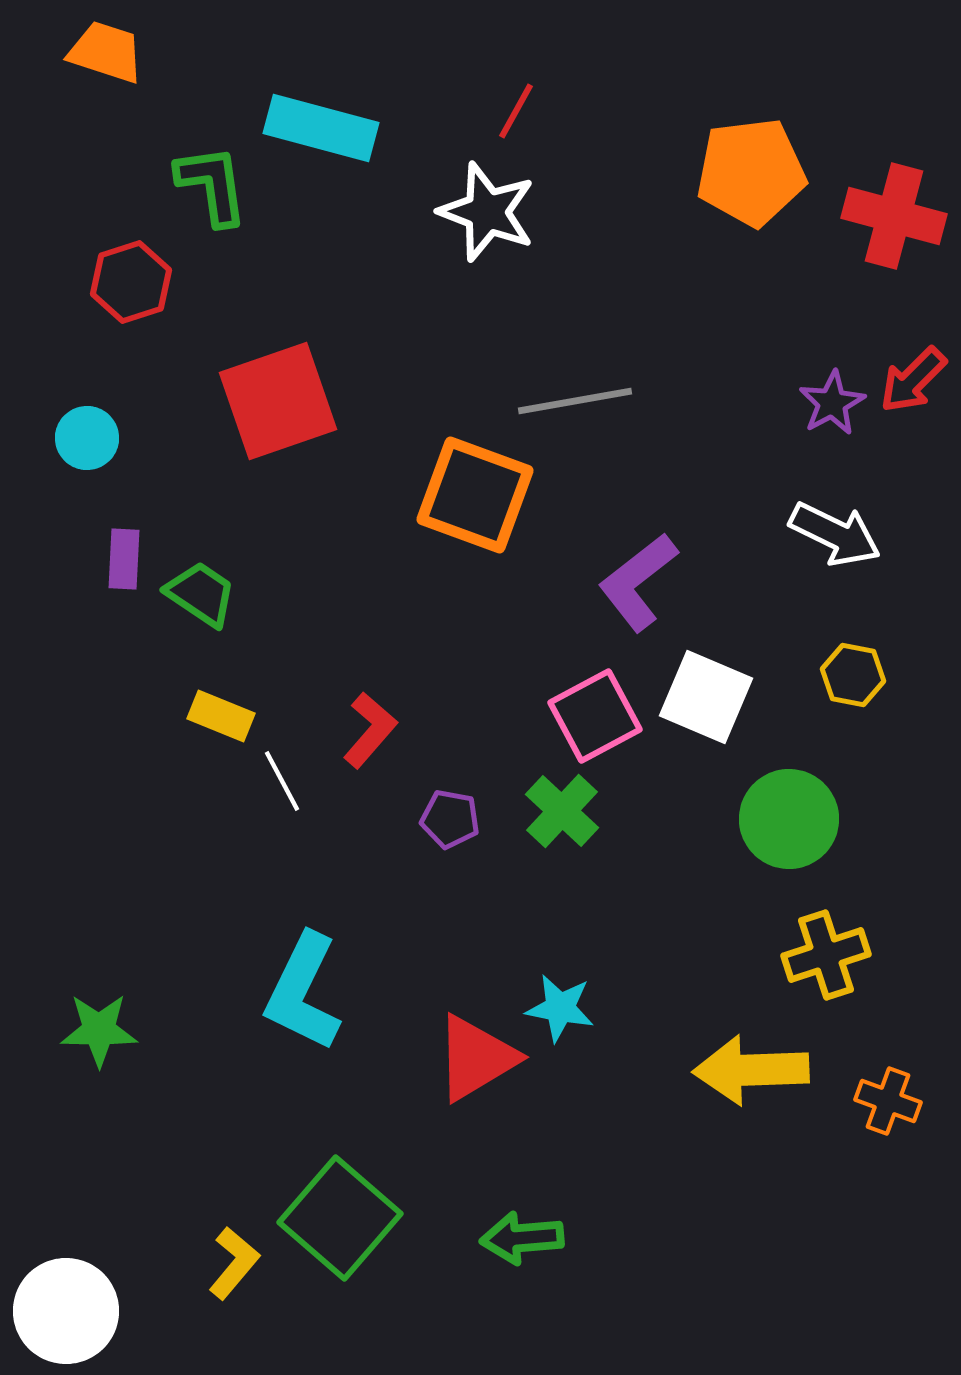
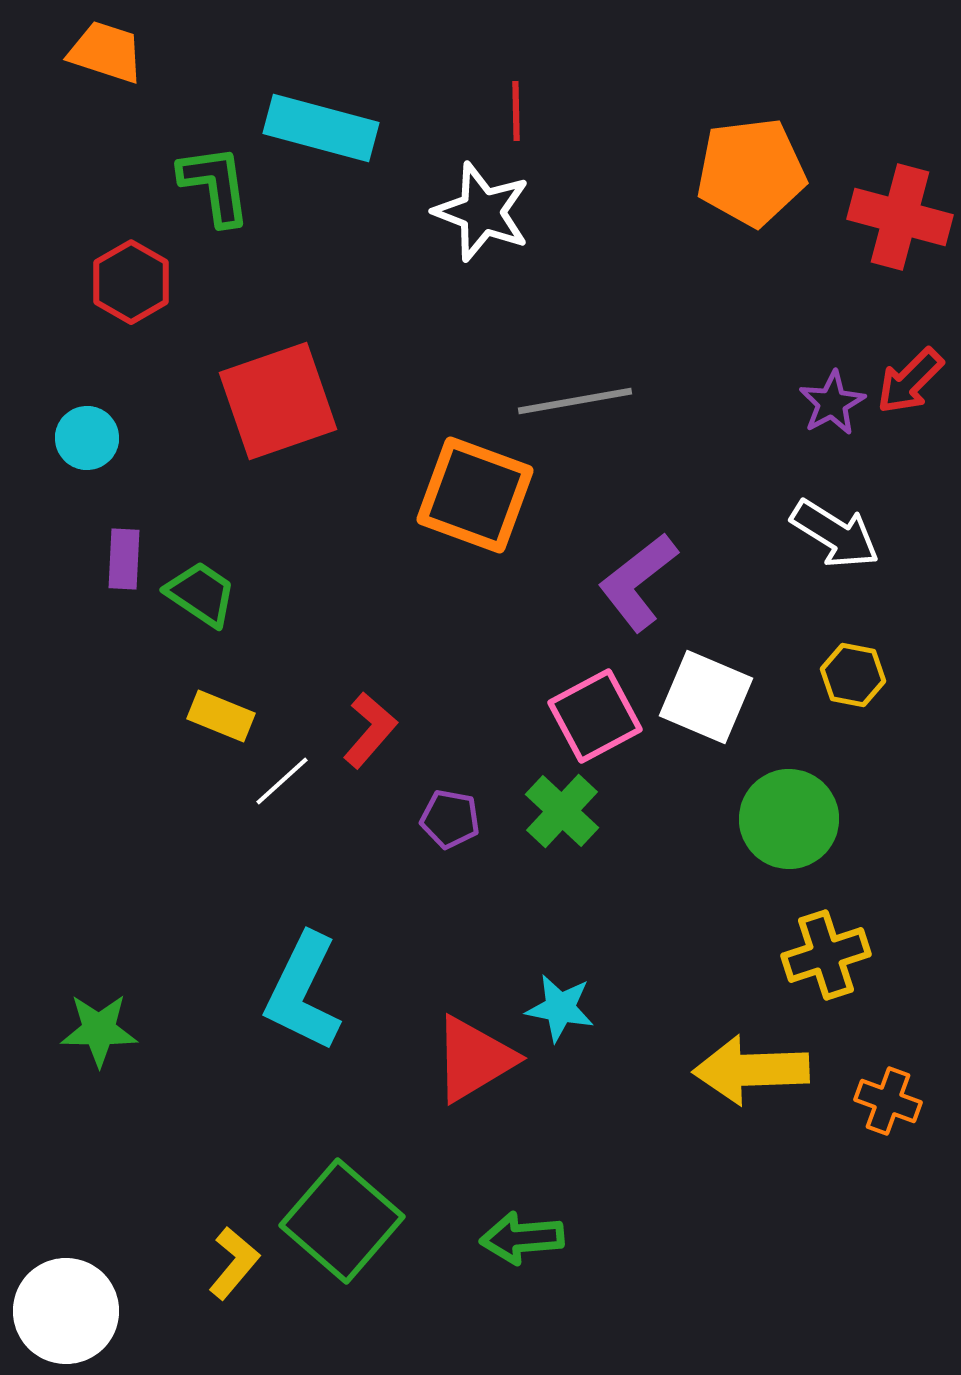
red line: rotated 30 degrees counterclockwise
green L-shape: moved 3 px right
white star: moved 5 px left
red cross: moved 6 px right, 1 px down
red hexagon: rotated 12 degrees counterclockwise
red arrow: moved 3 px left, 1 px down
white arrow: rotated 6 degrees clockwise
white line: rotated 76 degrees clockwise
red triangle: moved 2 px left, 1 px down
green square: moved 2 px right, 3 px down
